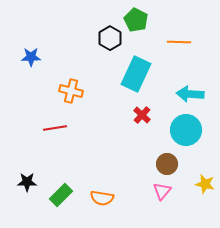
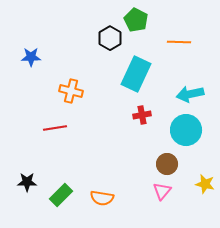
cyan arrow: rotated 16 degrees counterclockwise
red cross: rotated 36 degrees clockwise
